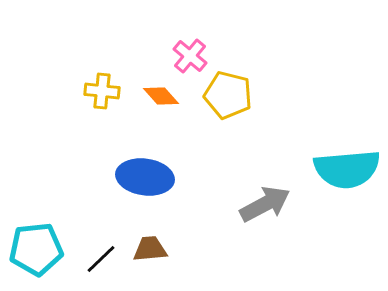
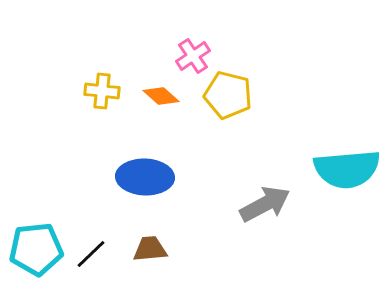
pink cross: moved 3 px right; rotated 16 degrees clockwise
orange diamond: rotated 6 degrees counterclockwise
blue ellipse: rotated 6 degrees counterclockwise
black line: moved 10 px left, 5 px up
